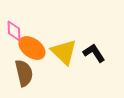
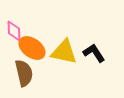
yellow triangle: rotated 32 degrees counterclockwise
